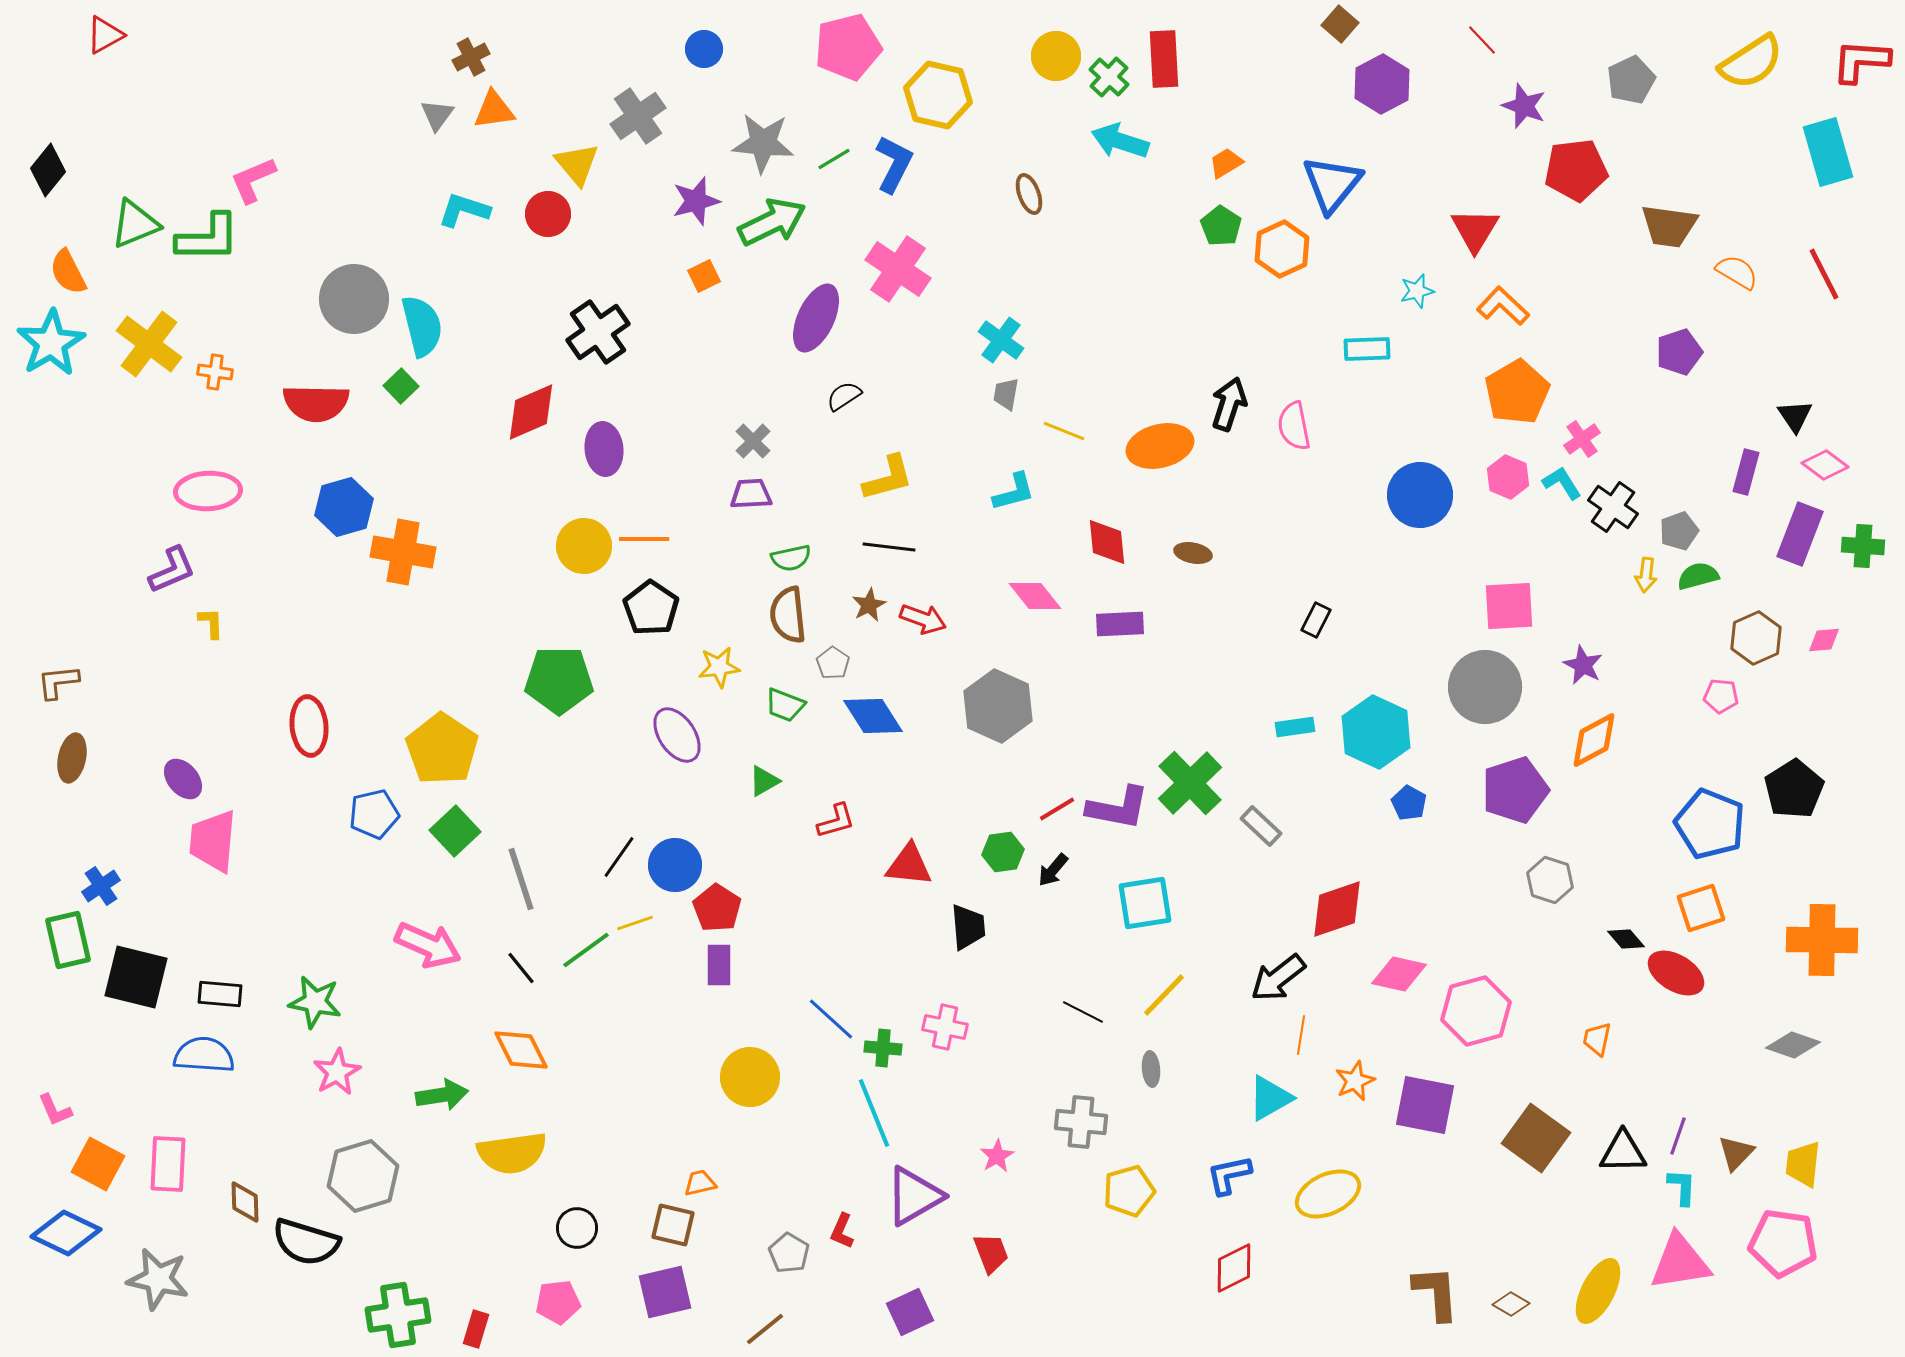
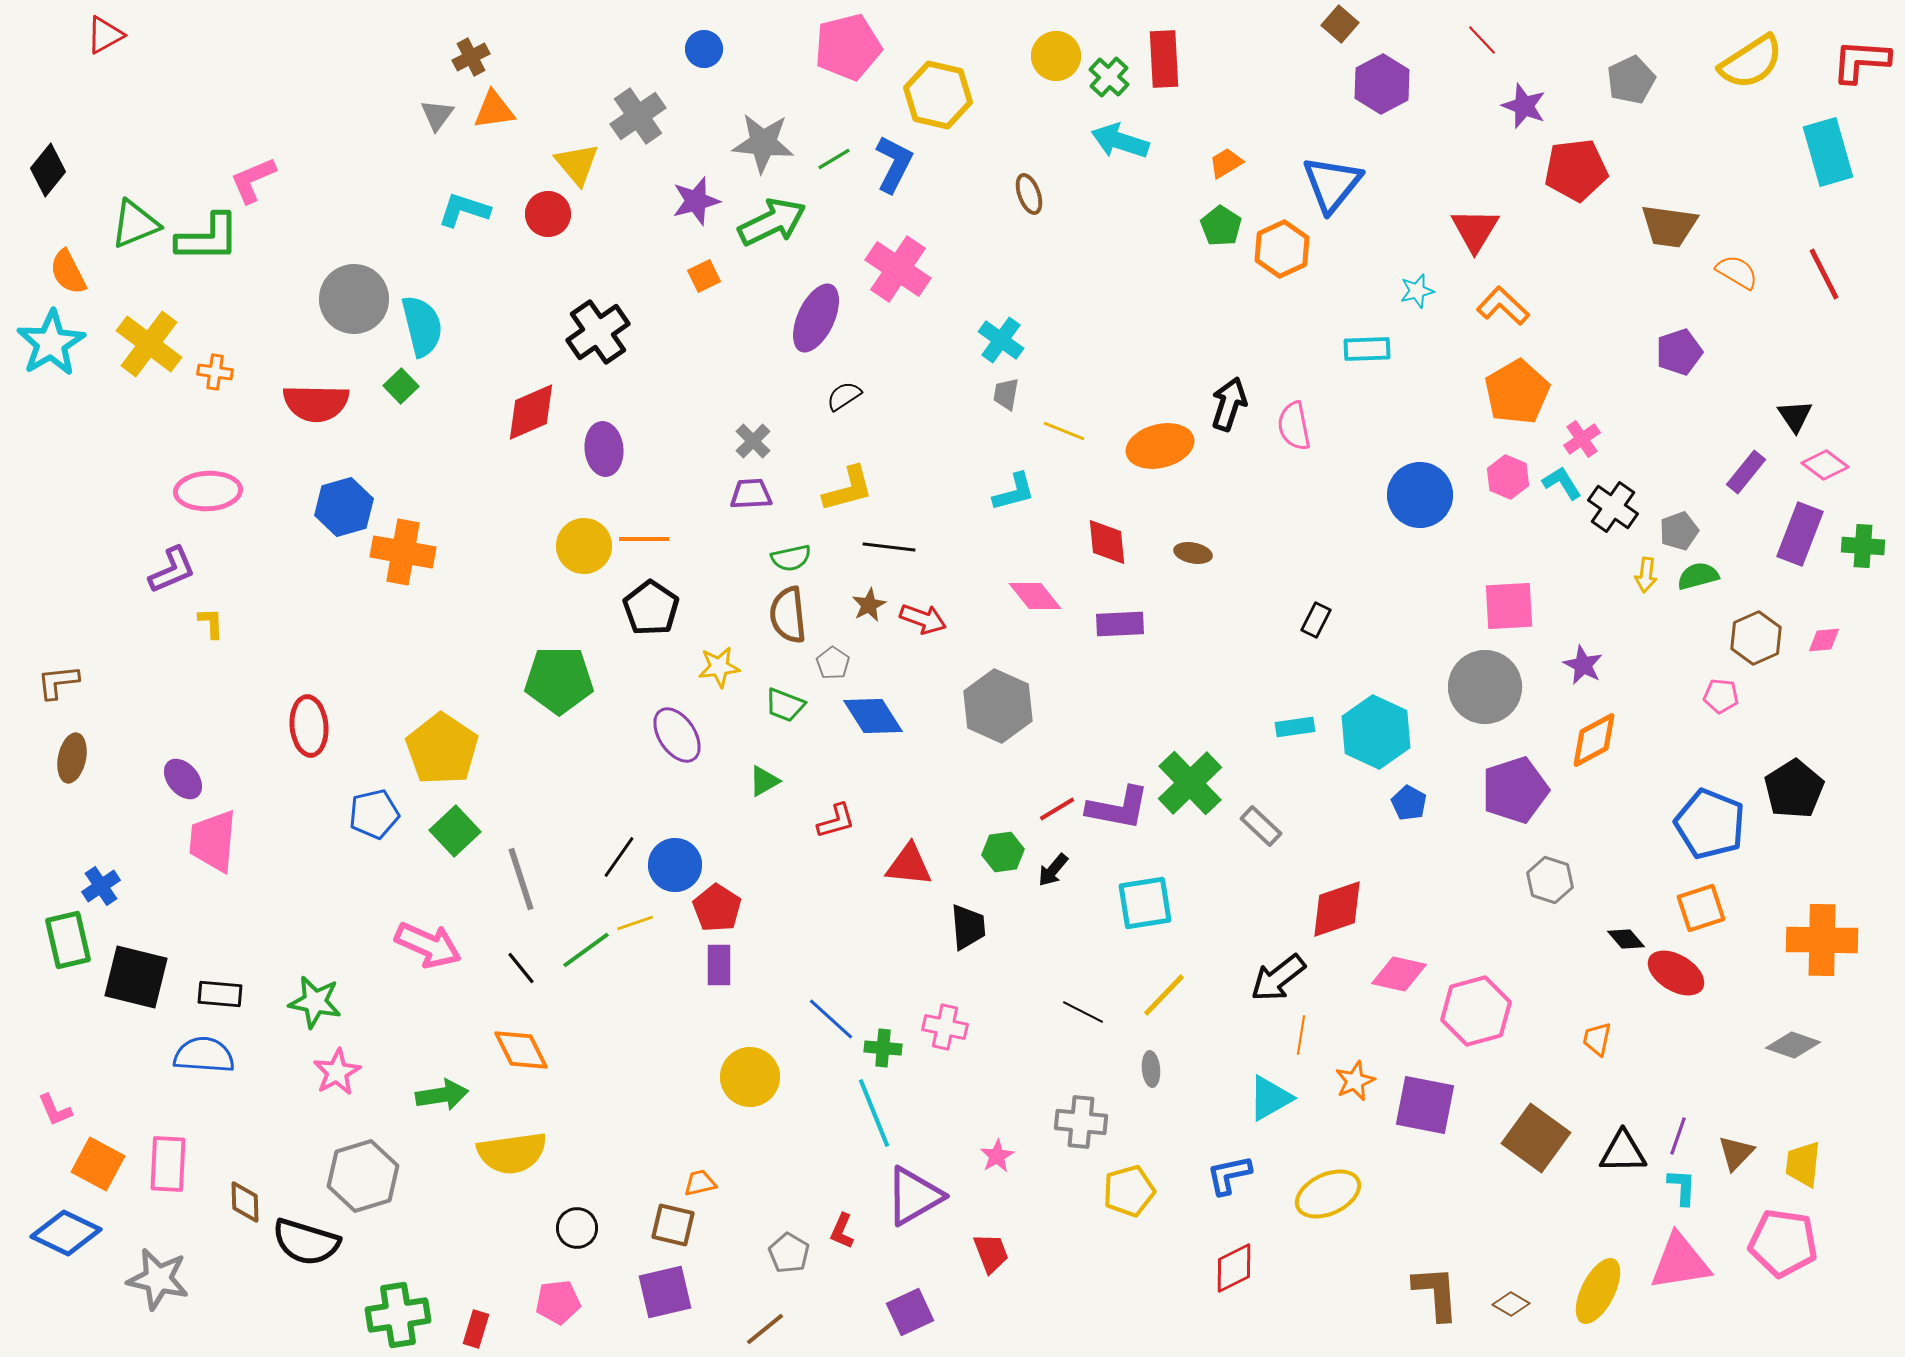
purple rectangle at (1746, 472): rotated 24 degrees clockwise
yellow L-shape at (888, 478): moved 40 px left, 11 px down
